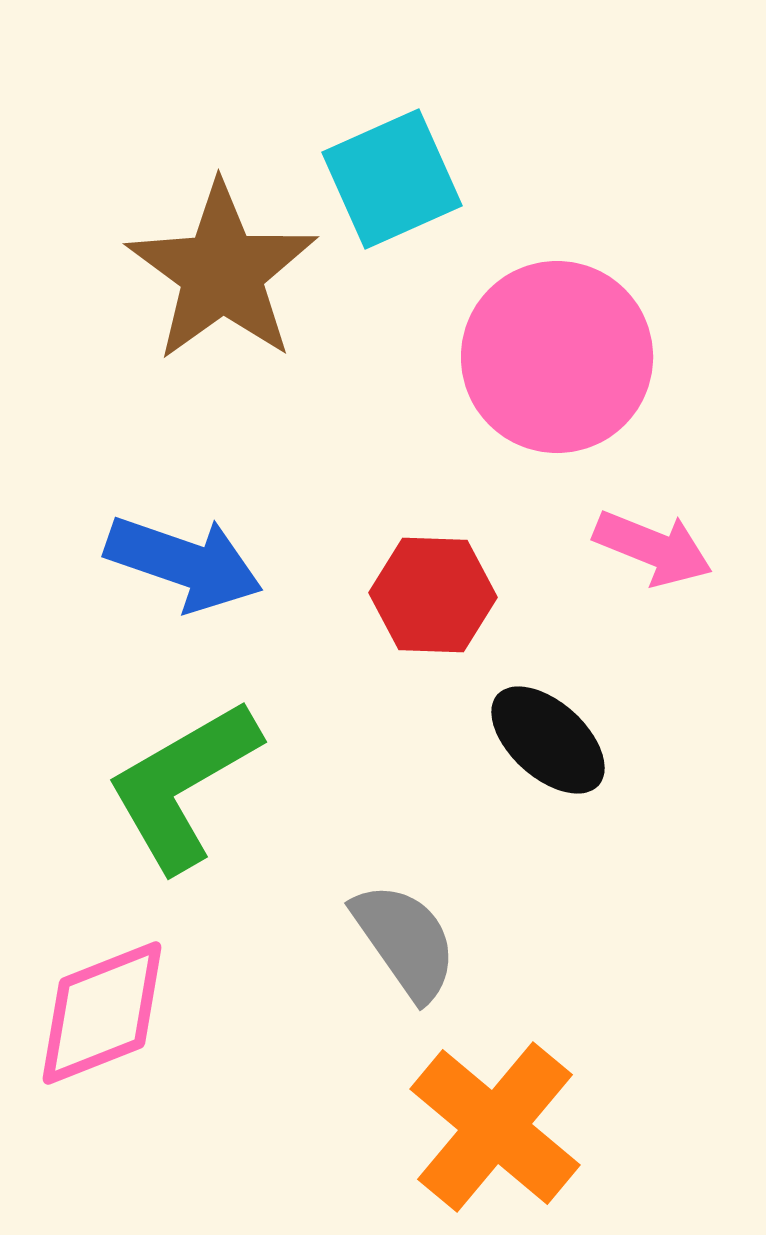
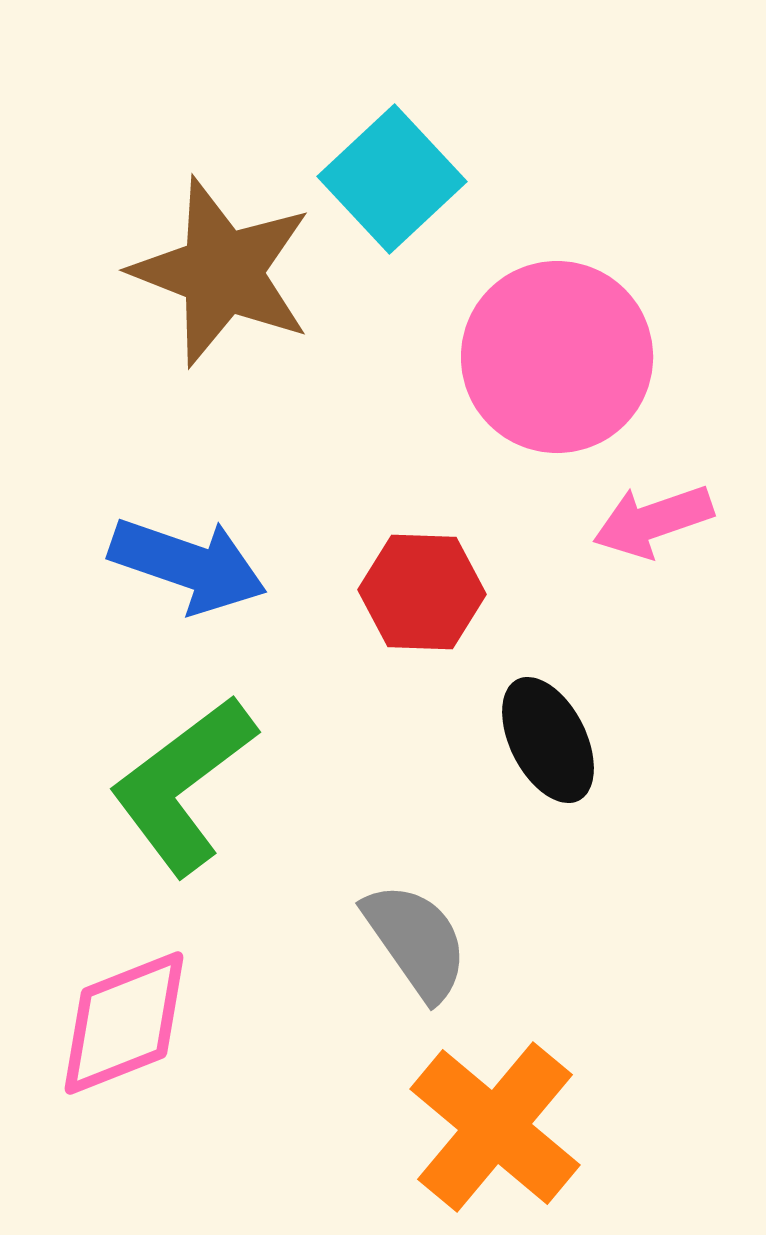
cyan square: rotated 19 degrees counterclockwise
brown star: rotated 15 degrees counterclockwise
pink arrow: moved 27 px up; rotated 139 degrees clockwise
blue arrow: moved 4 px right, 2 px down
red hexagon: moved 11 px left, 3 px up
black ellipse: rotated 21 degrees clockwise
green L-shape: rotated 7 degrees counterclockwise
gray semicircle: moved 11 px right
pink diamond: moved 22 px right, 10 px down
